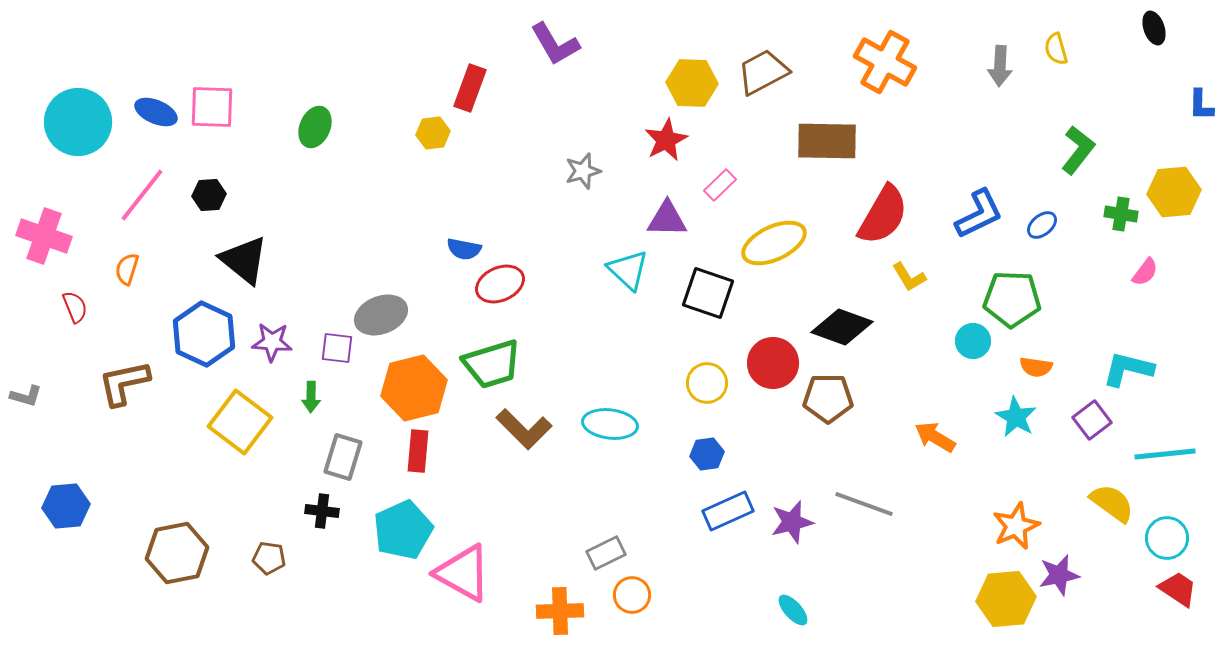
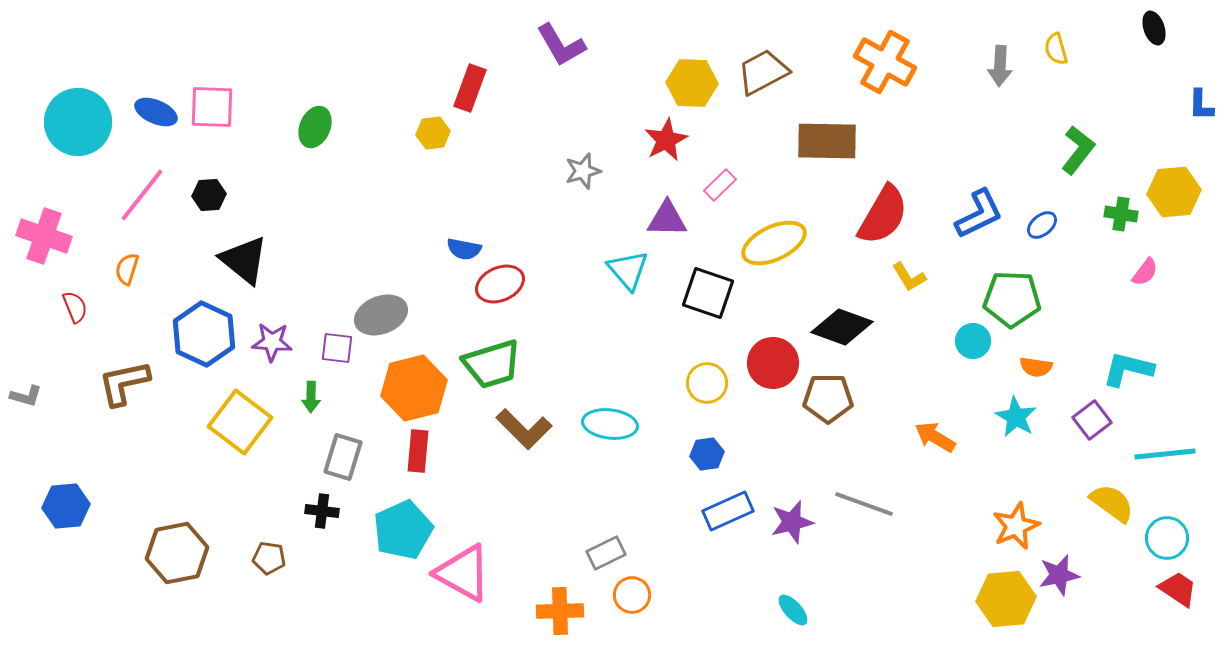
purple L-shape at (555, 44): moved 6 px right, 1 px down
cyan triangle at (628, 270): rotated 6 degrees clockwise
